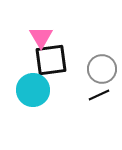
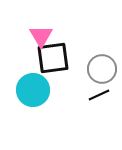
pink triangle: moved 1 px up
black square: moved 2 px right, 2 px up
